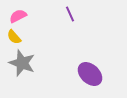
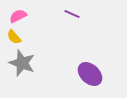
purple line: moved 2 px right; rotated 42 degrees counterclockwise
